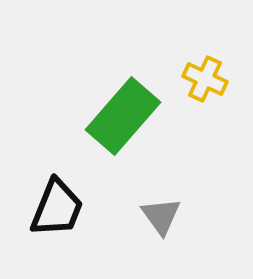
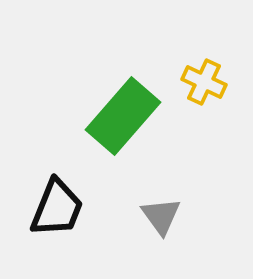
yellow cross: moved 1 px left, 3 px down
